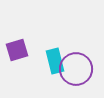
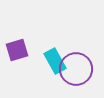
cyan rectangle: rotated 15 degrees counterclockwise
